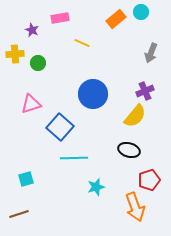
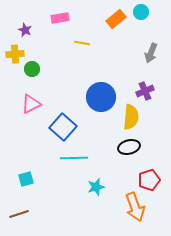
purple star: moved 7 px left
yellow line: rotated 14 degrees counterclockwise
green circle: moved 6 px left, 6 px down
blue circle: moved 8 px right, 3 px down
pink triangle: rotated 10 degrees counterclockwise
yellow semicircle: moved 4 px left, 1 px down; rotated 35 degrees counterclockwise
blue square: moved 3 px right
black ellipse: moved 3 px up; rotated 30 degrees counterclockwise
